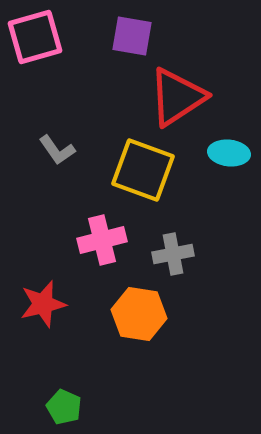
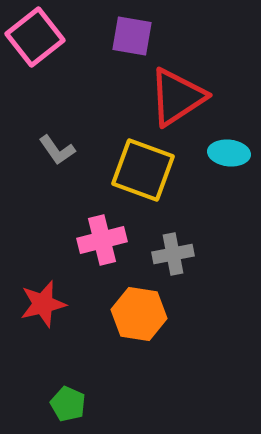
pink square: rotated 22 degrees counterclockwise
green pentagon: moved 4 px right, 3 px up
